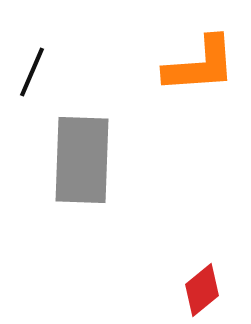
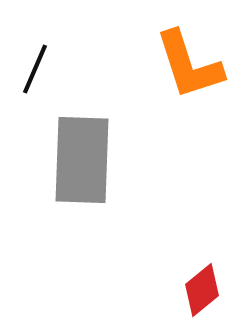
orange L-shape: moved 11 px left; rotated 76 degrees clockwise
black line: moved 3 px right, 3 px up
